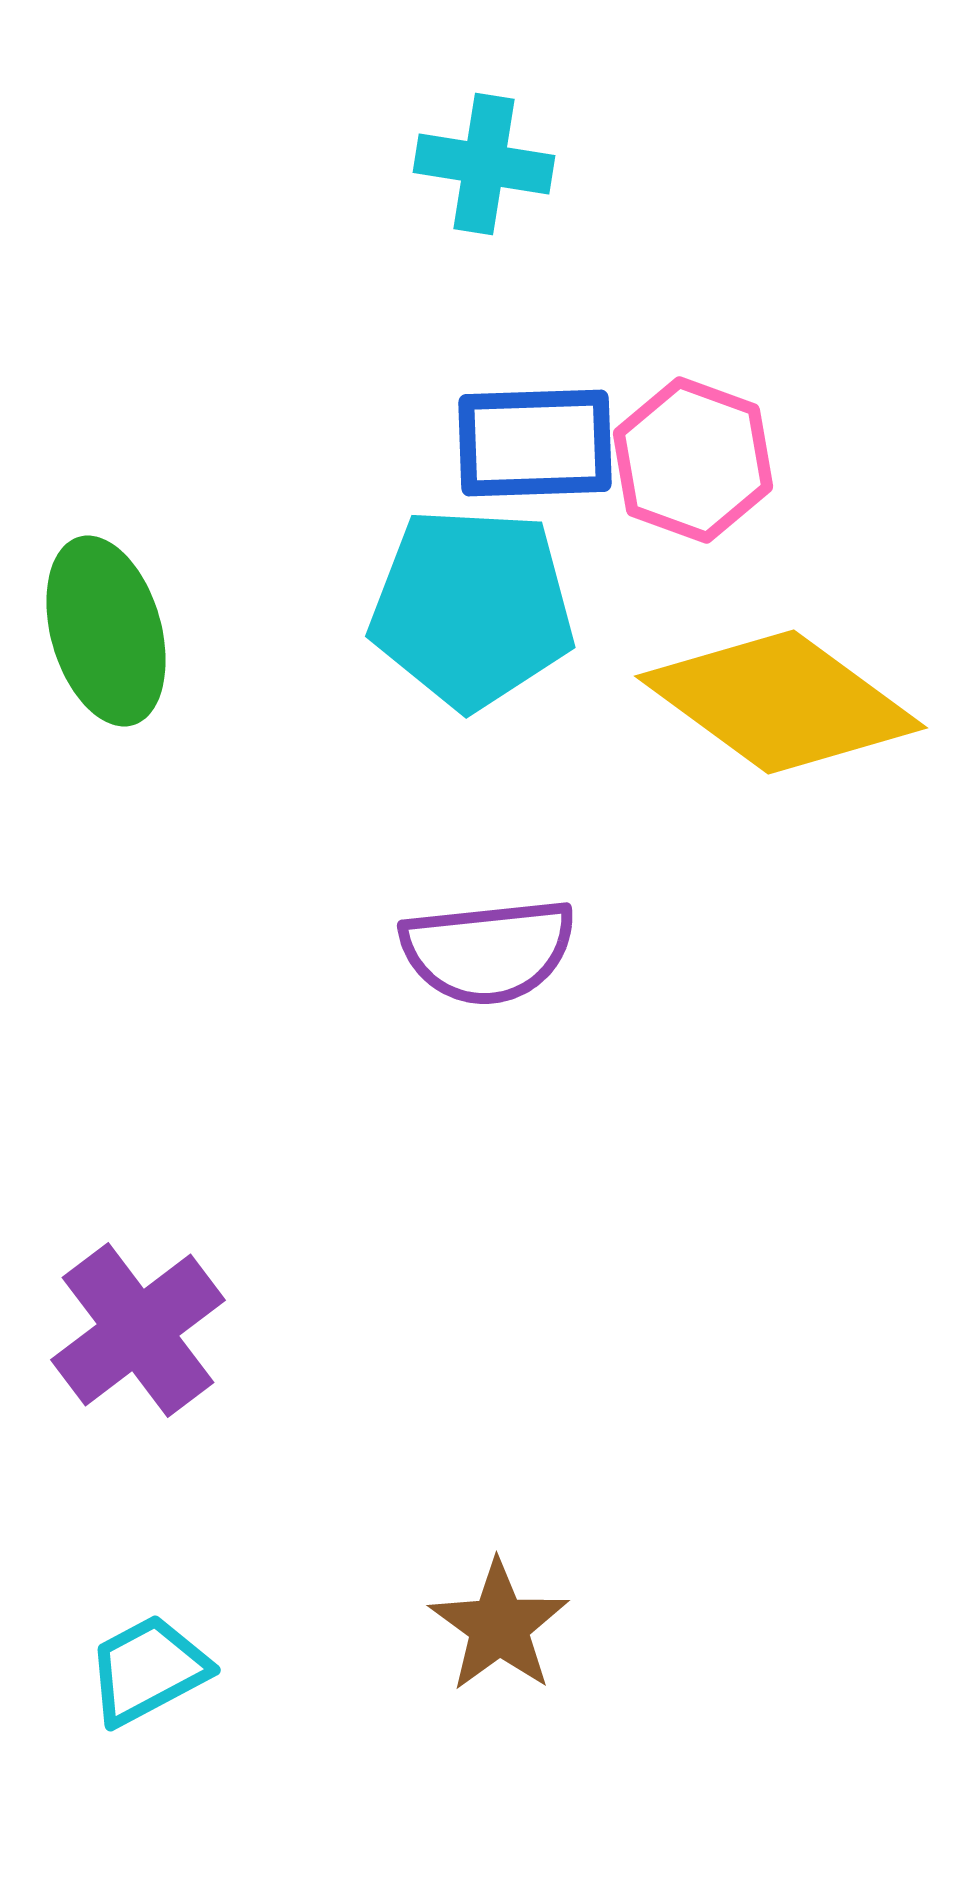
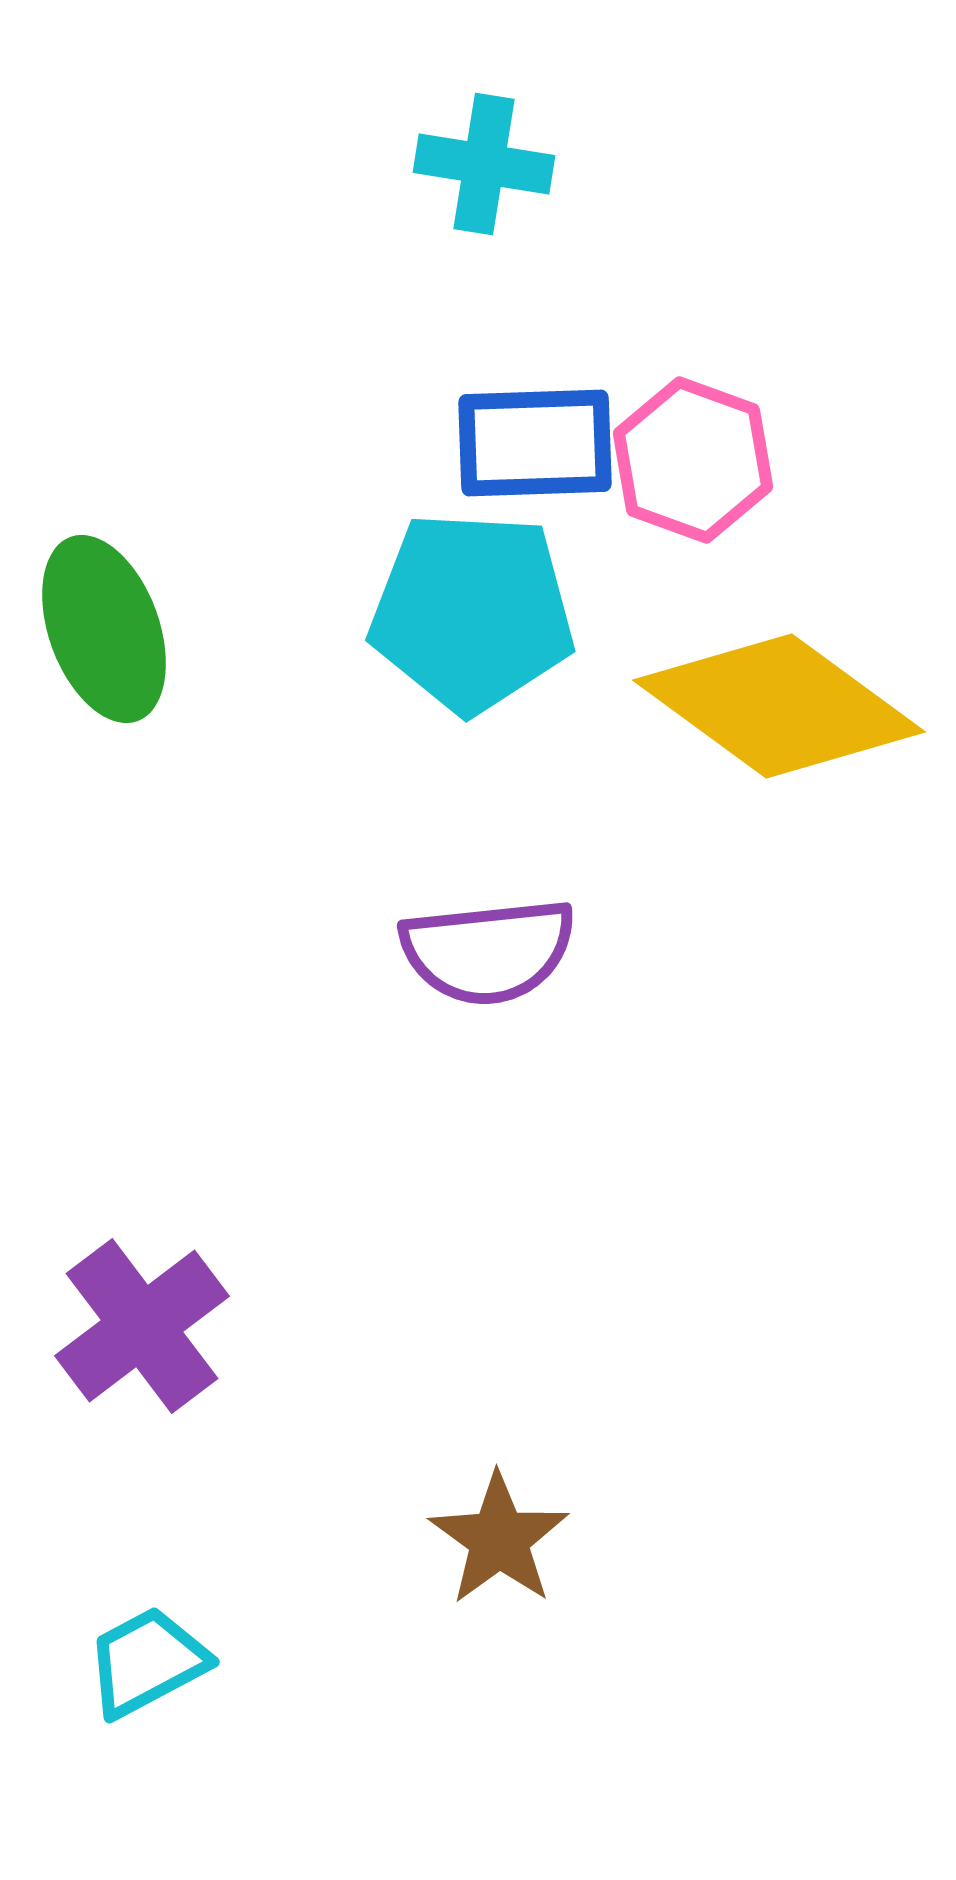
cyan pentagon: moved 4 px down
green ellipse: moved 2 px left, 2 px up; rotated 4 degrees counterclockwise
yellow diamond: moved 2 px left, 4 px down
purple cross: moved 4 px right, 4 px up
brown star: moved 87 px up
cyan trapezoid: moved 1 px left, 8 px up
